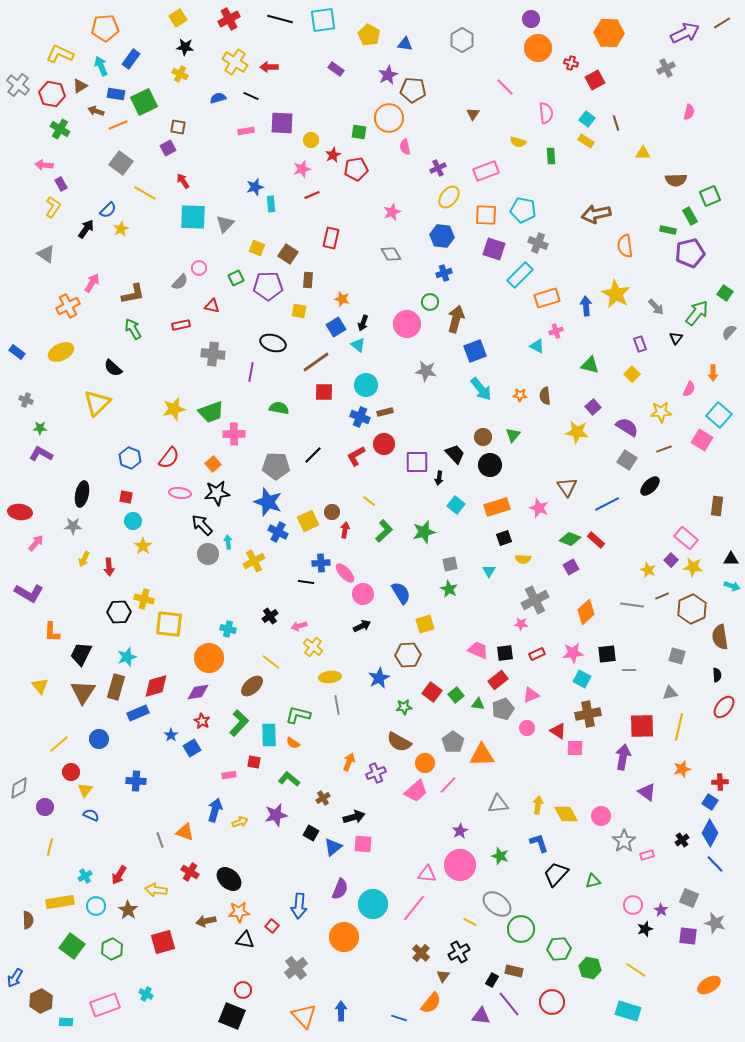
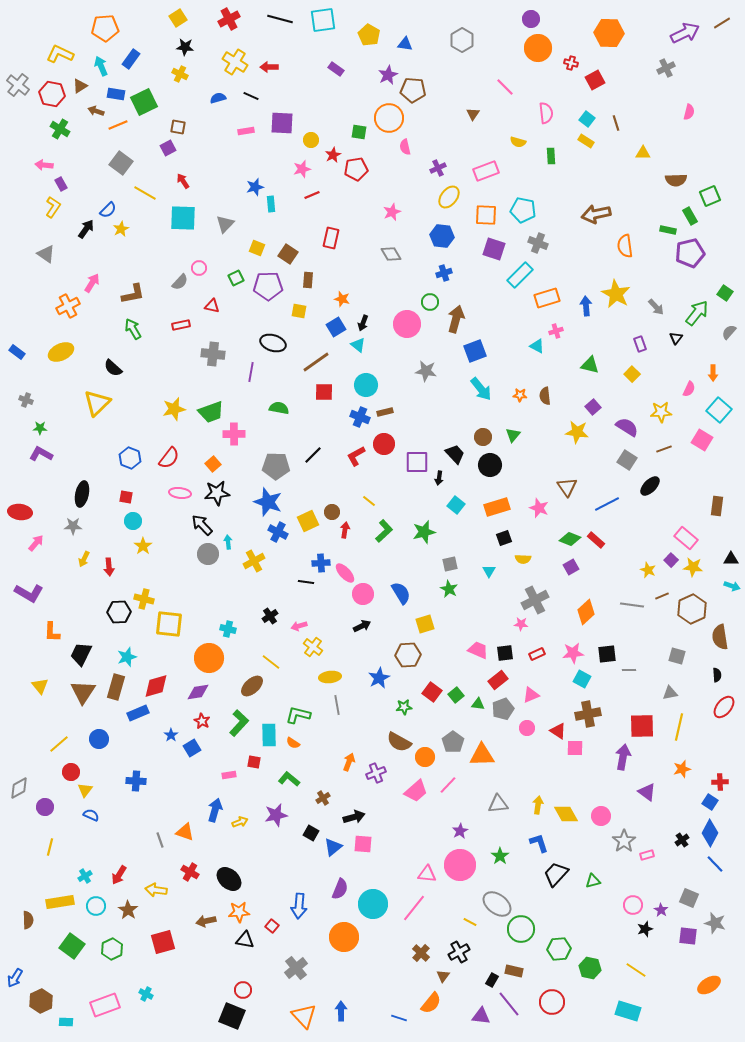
cyan square at (193, 217): moved 10 px left, 1 px down
cyan square at (719, 415): moved 5 px up
orange circle at (425, 763): moved 6 px up
green star at (500, 856): rotated 18 degrees clockwise
